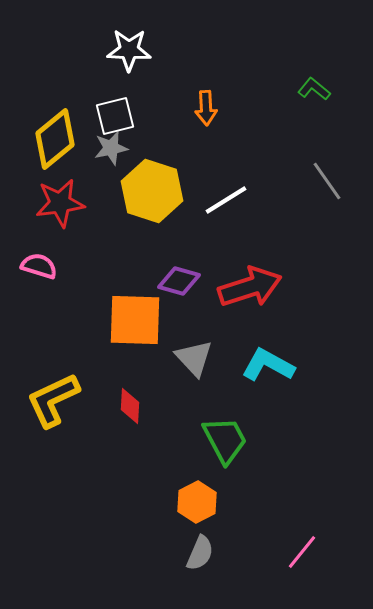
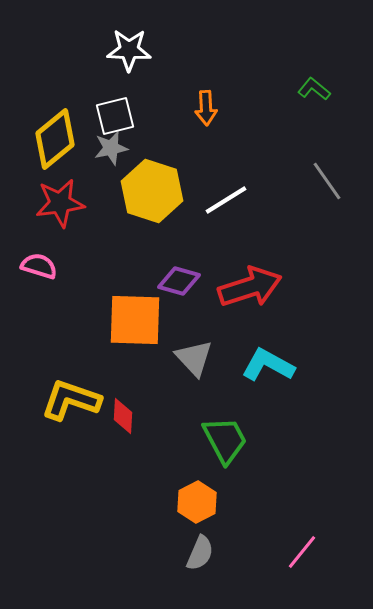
yellow L-shape: moved 18 px right; rotated 44 degrees clockwise
red diamond: moved 7 px left, 10 px down
